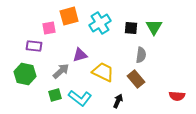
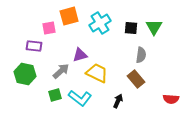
yellow trapezoid: moved 6 px left, 1 px down
red semicircle: moved 6 px left, 3 px down
